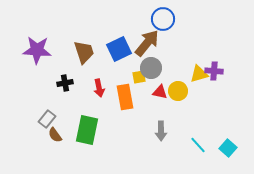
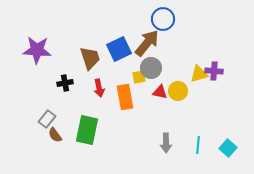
brown trapezoid: moved 6 px right, 6 px down
gray arrow: moved 5 px right, 12 px down
cyan line: rotated 48 degrees clockwise
